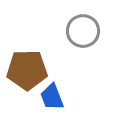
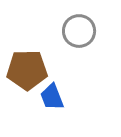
gray circle: moved 4 px left
